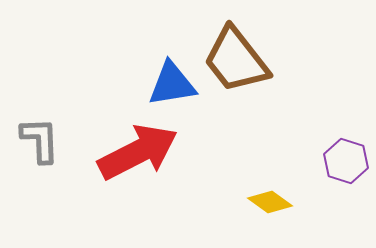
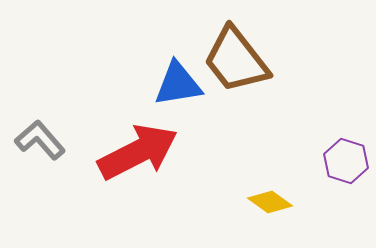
blue triangle: moved 6 px right
gray L-shape: rotated 39 degrees counterclockwise
